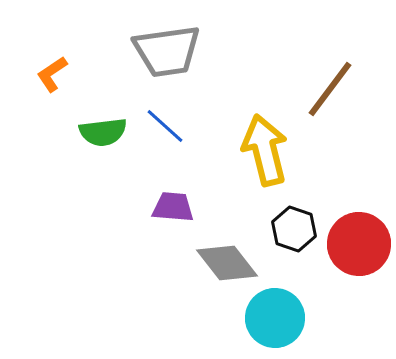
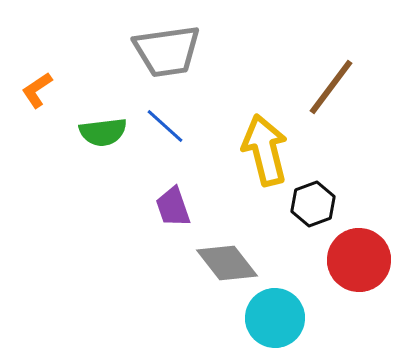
orange L-shape: moved 15 px left, 16 px down
brown line: moved 1 px right, 2 px up
purple trapezoid: rotated 114 degrees counterclockwise
black hexagon: moved 19 px right, 25 px up; rotated 21 degrees clockwise
red circle: moved 16 px down
